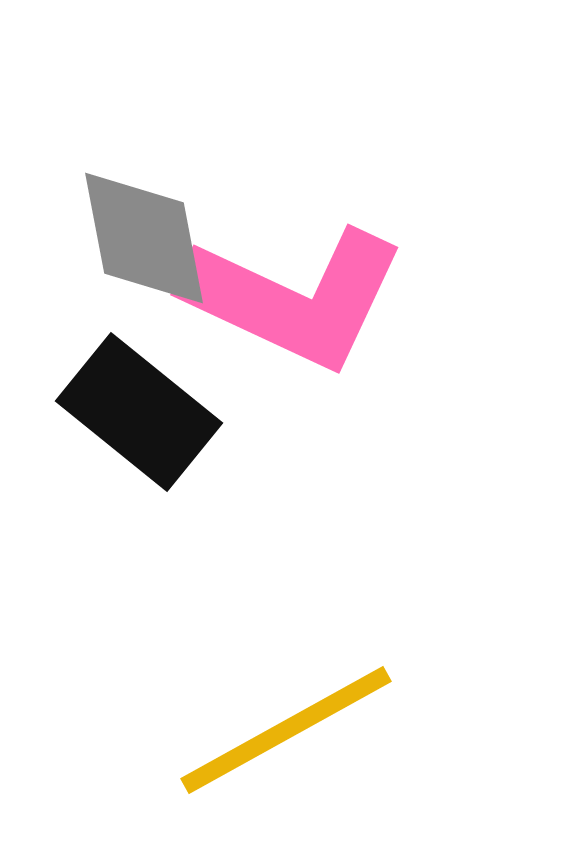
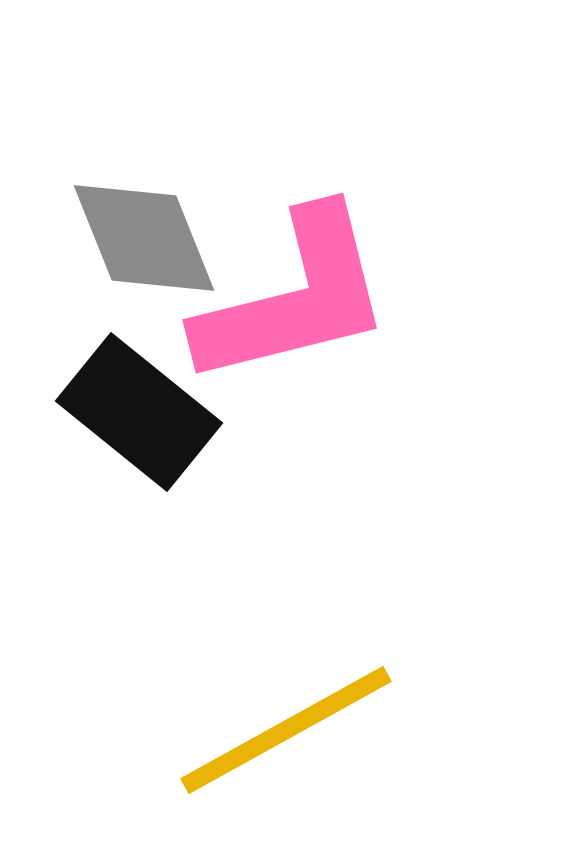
gray diamond: rotated 11 degrees counterclockwise
pink L-shape: rotated 39 degrees counterclockwise
